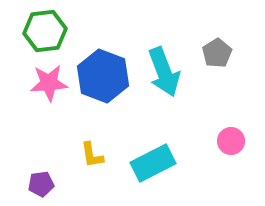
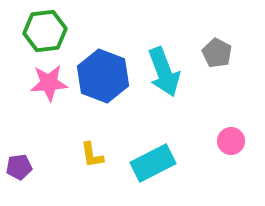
gray pentagon: rotated 12 degrees counterclockwise
purple pentagon: moved 22 px left, 17 px up
